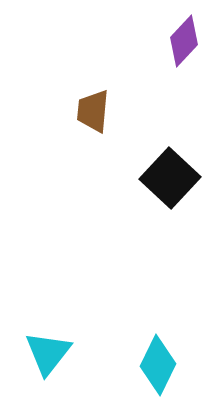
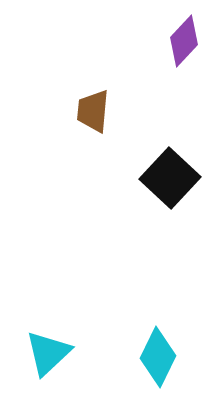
cyan triangle: rotated 9 degrees clockwise
cyan diamond: moved 8 px up
